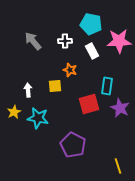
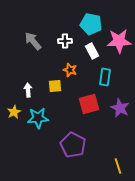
cyan rectangle: moved 2 px left, 9 px up
cyan star: rotated 15 degrees counterclockwise
